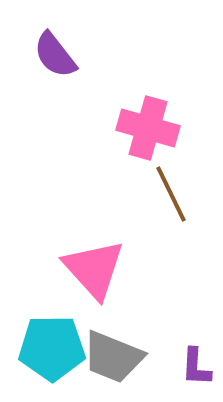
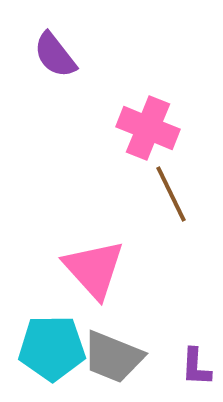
pink cross: rotated 6 degrees clockwise
